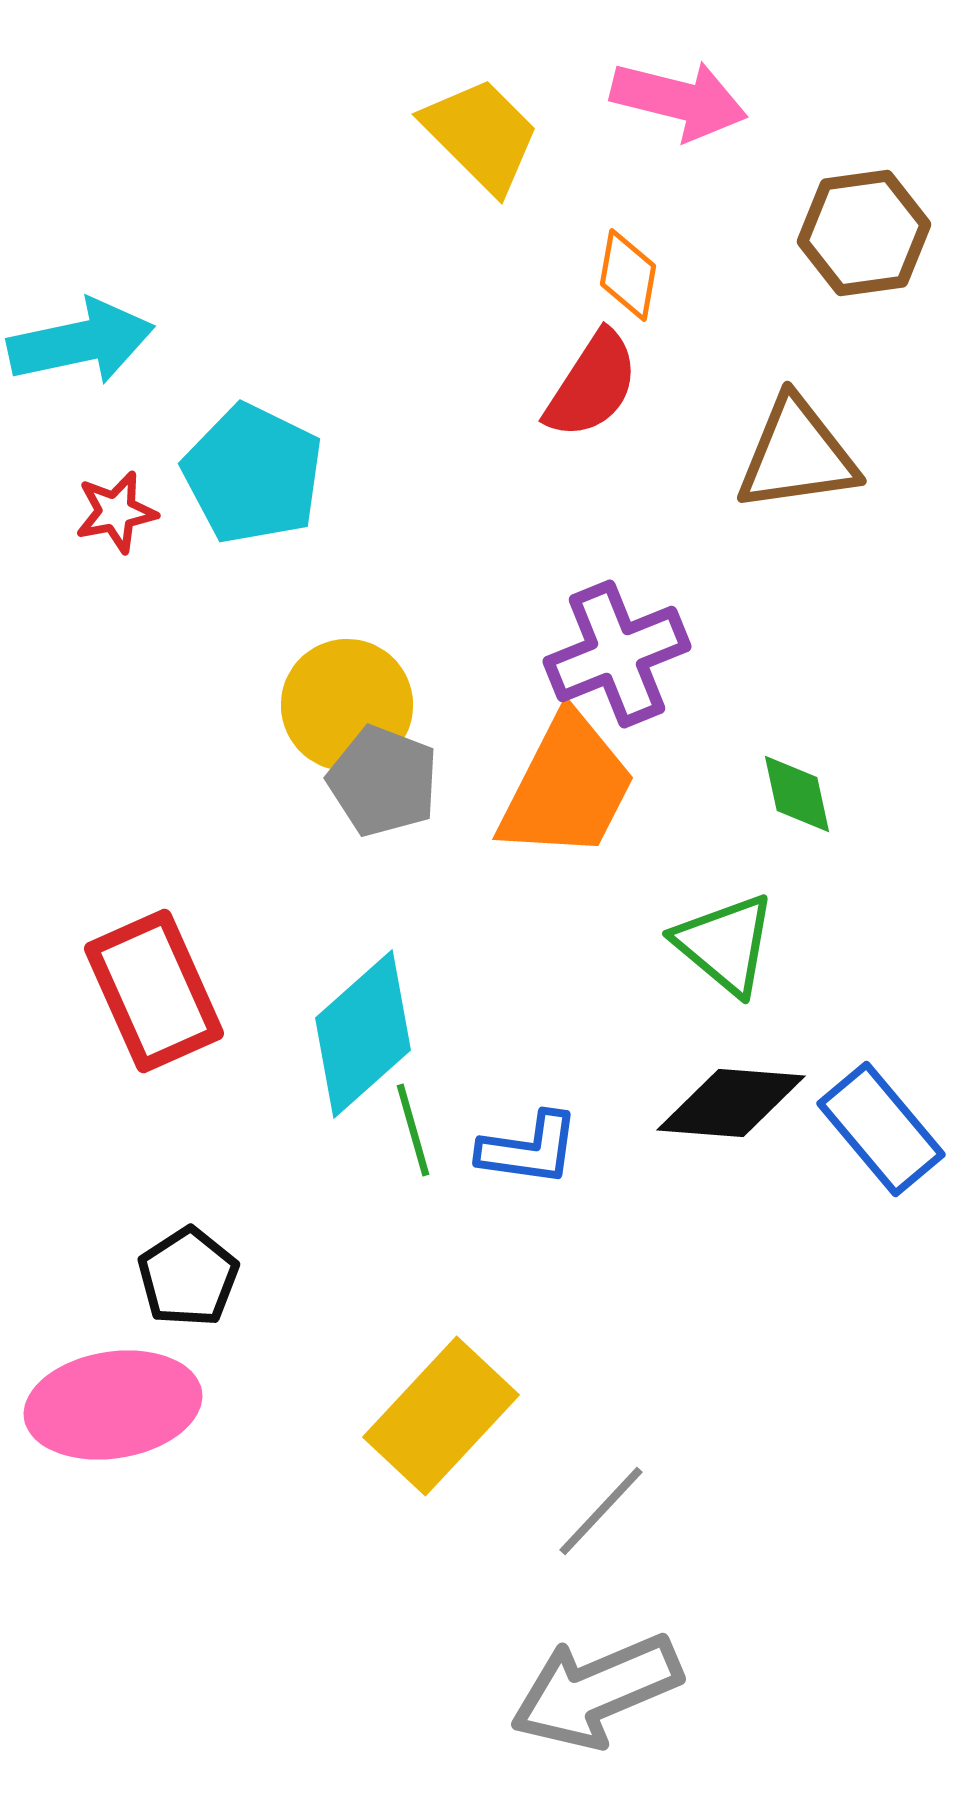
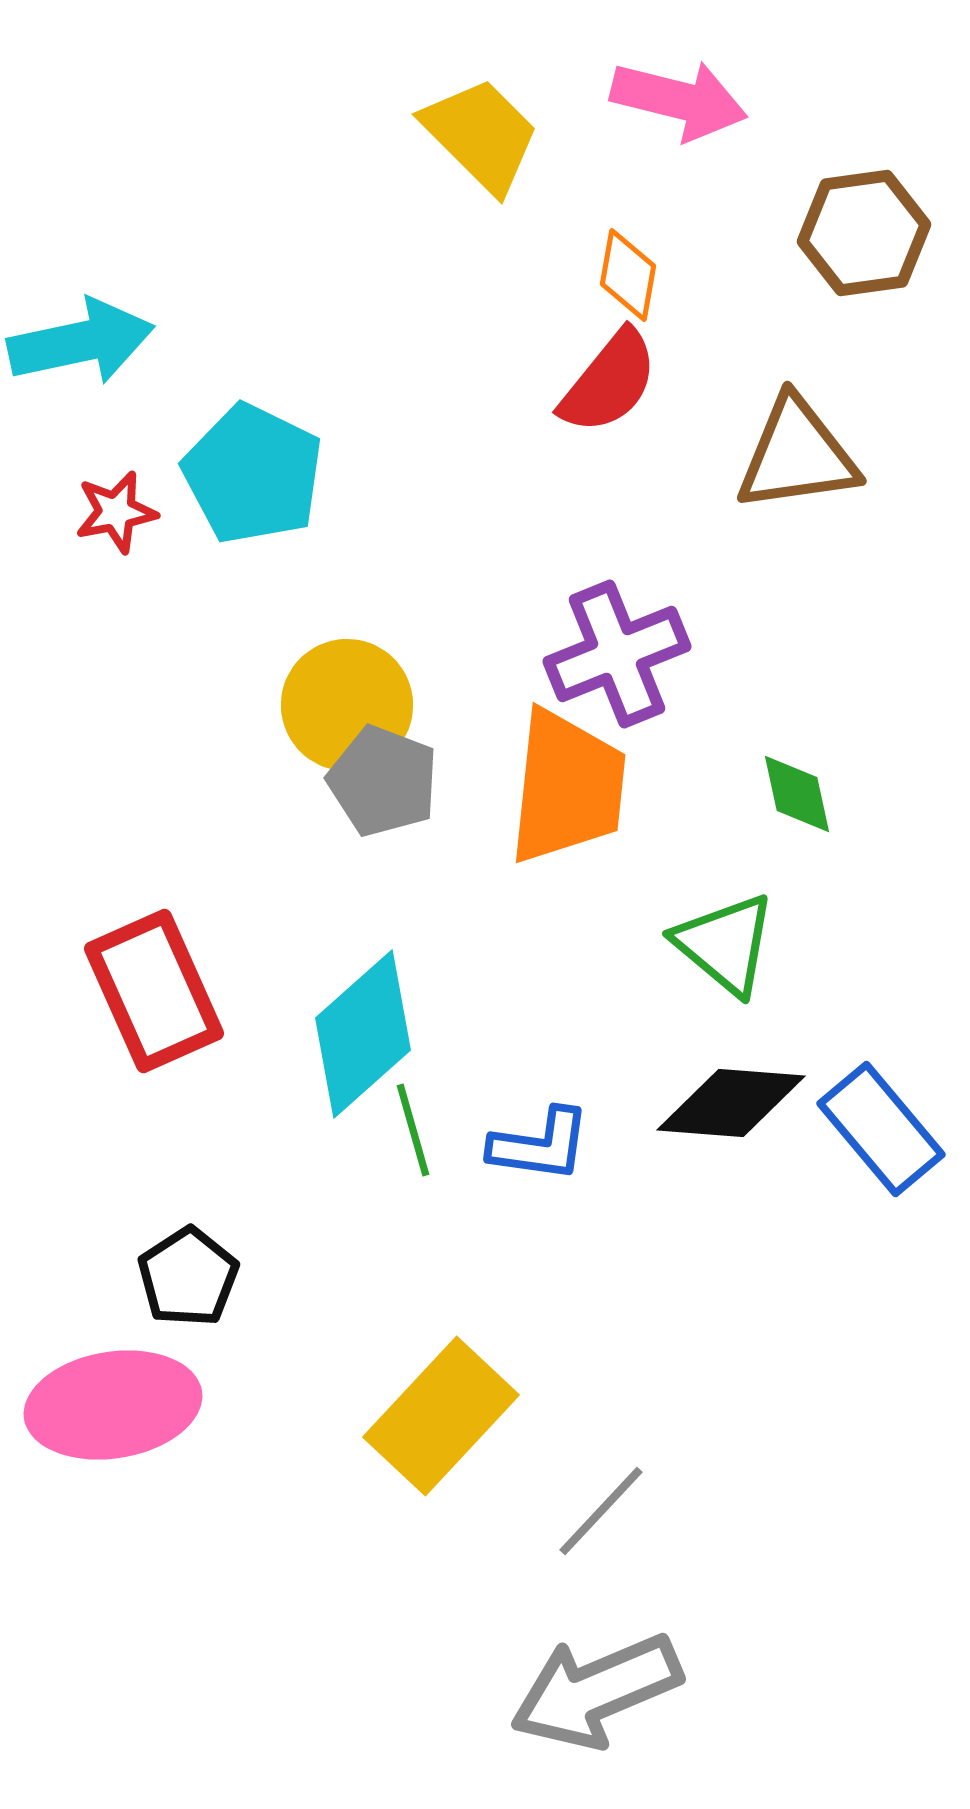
red semicircle: moved 17 px right, 3 px up; rotated 6 degrees clockwise
orange trapezoid: rotated 21 degrees counterclockwise
blue L-shape: moved 11 px right, 4 px up
